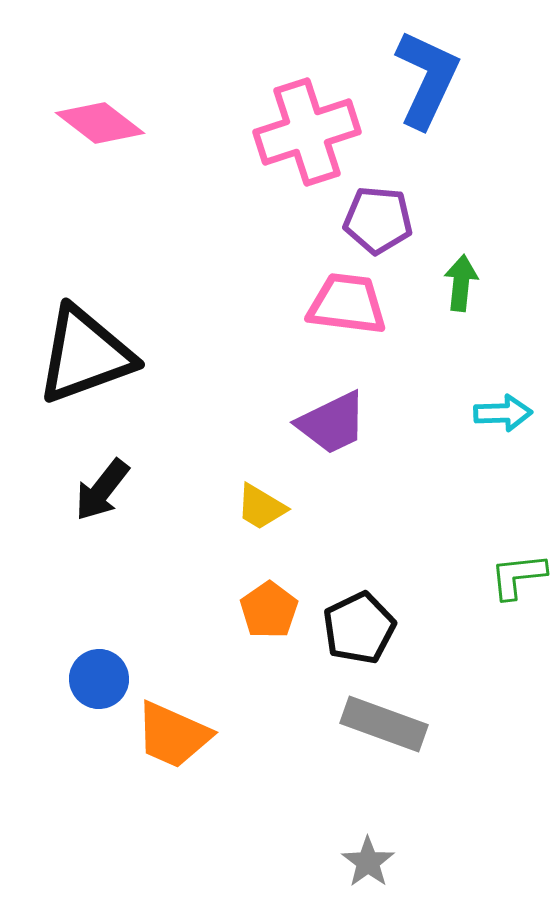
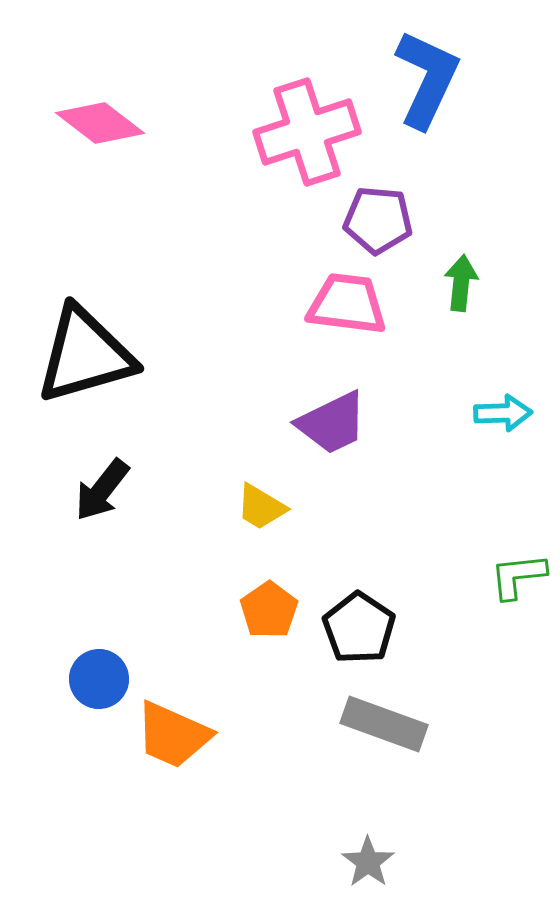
black triangle: rotated 4 degrees clockwise
black pentagon: rotated 12 degrees counterclockwise
